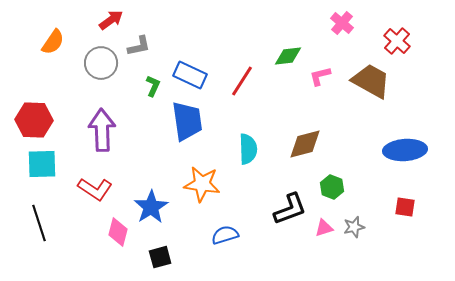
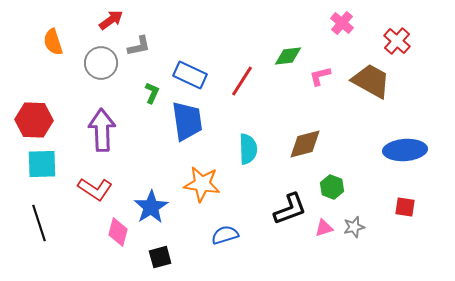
orange semicircle: rotated 128 degrees clockwise
green L-shape: moved 1 px left, 7 px down
